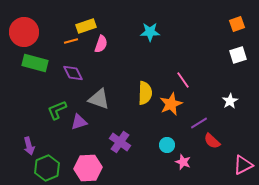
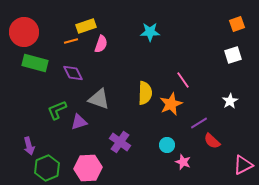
white square: moved 5 px left
